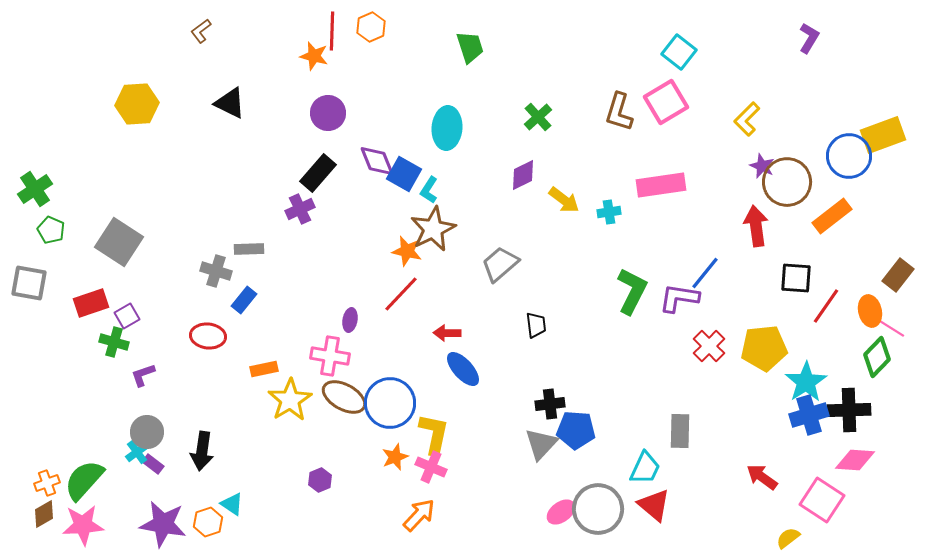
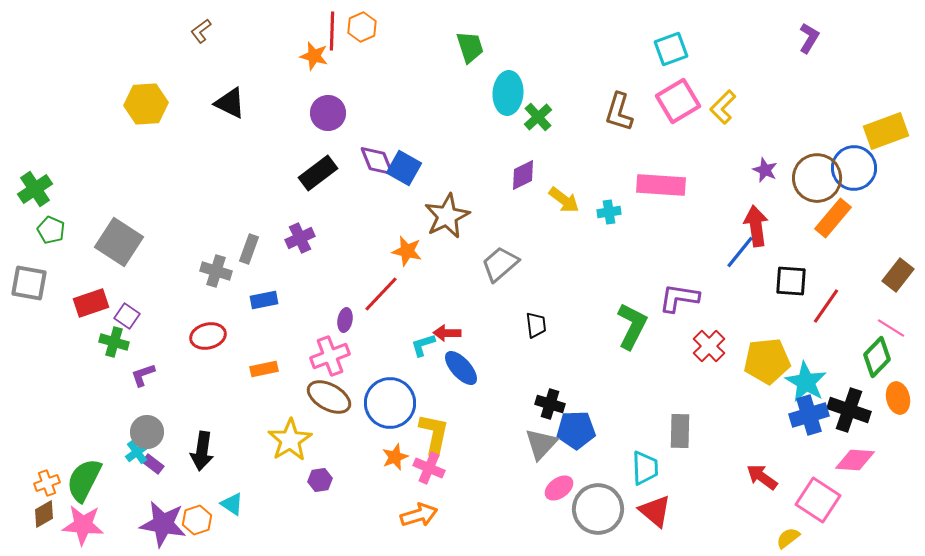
orange hexagon at (371, 27): moved 9 px left
cyan square at (679, 52): moved 8 px left, 3 px up; rotated 32 degrees clockwise
pink square at (666, 102): moved 12 px right, 1 px up
yellow hexagon at (137, 104): moved 9 px right
yellow L-shape at (747, 119): moved 24 px left, 12 px up
cyan ellipse at (447, 128): moved 61 px right, 35 px up
yellow rectangle at (883, 135): moved 3 px right, 4 px up
blue circle at (849, 156): moved 5 px right, 12 px down
purple star at (762, 166): moved 3 px right, 4 px down
black rectangle at (318, 173): rotated 12 degrees clockwise
blue square at (404, 174): moved 6 px up
brown circle at (787, 182): moved 30 px right, 4 px up
pink rectangle at (661, 185): rotated 12 degrees clockwise
cyan L-shape at (429, 190): moved 6 px left, 155 px down; rotated 40 degrees clockwise
purple cross at (300, 209): moved 29 px down
orange rectangle at (832, 216): moved 1 px right, 2 px down; rotated 12 degrees counterclockwise
brown star at (433, 229): moved 14 px right, 13 px up
gray rectangle at (249, 249): rotated 68 degrees counterclockwise
blue line at (705, 273): moved 35 px right, 21 px up
black square at (796, 278): moved 5 px left, 3 px down
green L-shape at (632, 291): moved 35 px down
red line at (401, 294): moved 20 px left
blue rectangle at (244, 300): moved 20 px right; rotated 40 degrees clockwise
orange ellipse at (870, 311): moved 28 px right, 87 px down
purple square at (127, 316): rotated 25 degrees counterclockwise
purple ellipse at (350, 320): moved 5 px left
red ellipse at (208, 336): rotated 20 degrees counterclockwise
yellow pentagon at (764, 348): moved 3 px right, 13 px down
pink cross at (330, 356): rotated 30 degrees counterclockwise
blue ellipse at (463, 369): moved 2 px left, 1 px up
cyan star at (806, 382): rotated 9 degrees counterclockwise
brown ellipse at (344, 397): moved 15 px left
yellow star at (290, 400): moved 40 px down
black cross at (550, 404): rotated 24 degrees clockwise
black cross at (849, 410): rotated 21 degrees clockwise
blue pentagon at (576, 430): rotated 6 degrees counterclockwise
pink cross at (431, 467): moved 2 px left, 1 px down
cyan trapezoid at (645, 468): rotated 27 degrees counterclockwise
green semicircle at (84, 480): rotated 15 degrees counterclockwise
purple hexagon at (320, 480): rotated 15 degrees clockwise
pink square at (822, 500): moved 4 px left
red triangle at (654, 505): moved 1 px right, 6 px down
pink ellipse at (561, 512): moved 2 px left, 24 px up
orange arrow at (419, 515): rotated 30 degrees clockwise
orange hexagon at (208, 522): moved 11 px left, 2 px up
pink star at (83, 525): rotated 9 degrees clockwise
